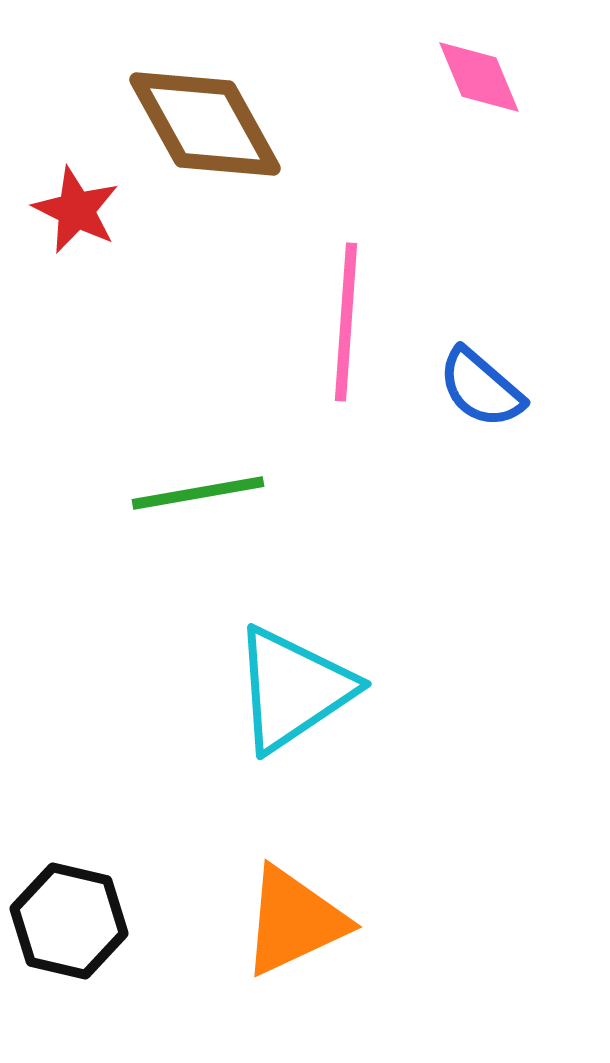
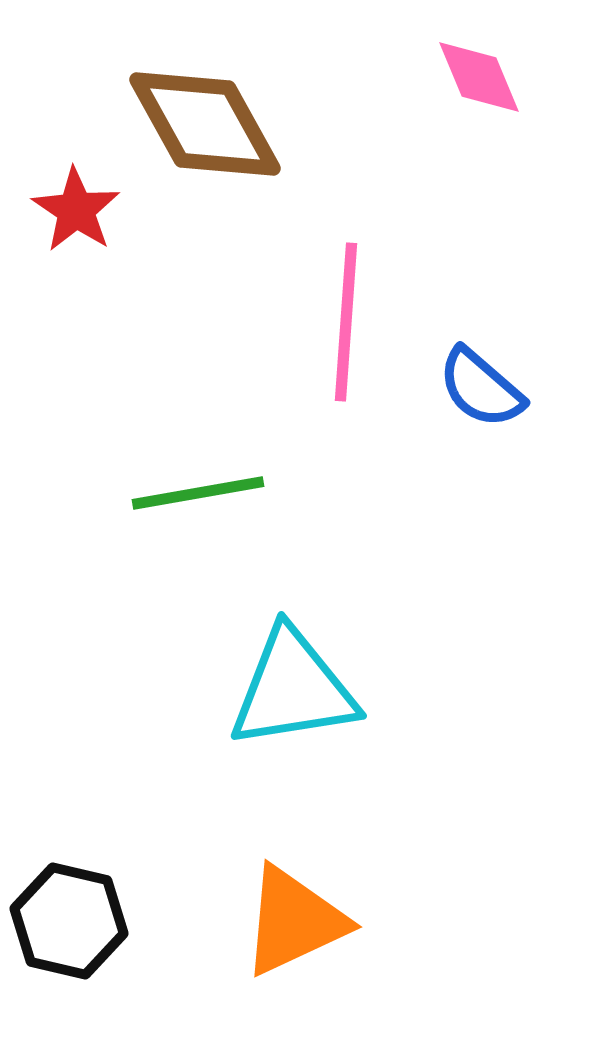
red star: rotated 8 degrees clockwise
cyan triangle: rotated 25 degrees clockwise
